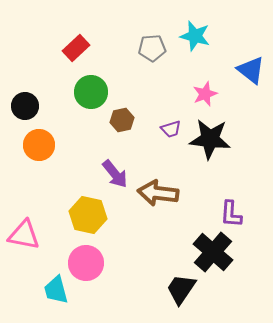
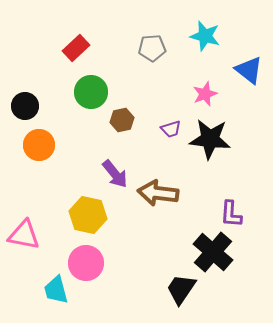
cyan star: moved 10 px right
blue triangle: moved 2 px left
